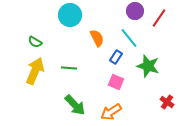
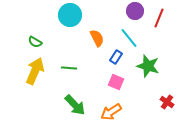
red line: rotated 12 degrees counterclockwise
